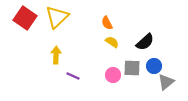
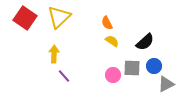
yellow triangle: moved 2 px right
yellow semicircle: moved 1 px up
yellow arrow: moved 2 px left, 1 px up
purple line: moved 9 px left; rotated 24 degrees clockwise
gray triangle: moved 2 px down; rotated 12 degrees clockwise
